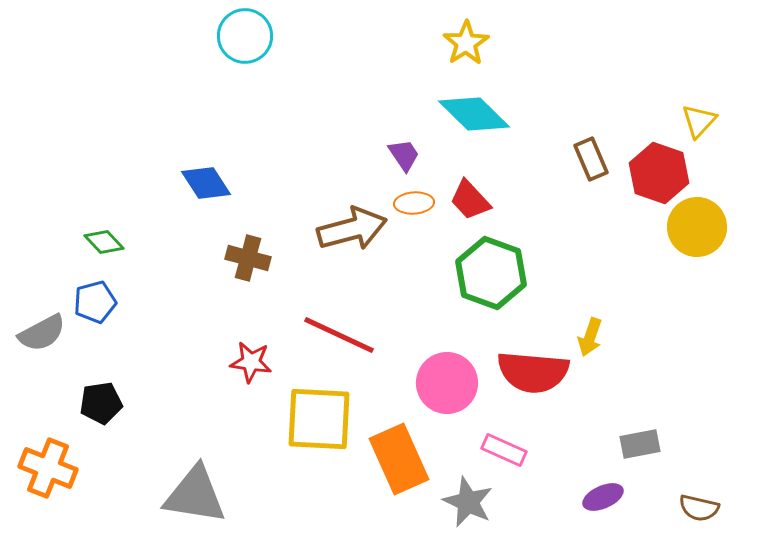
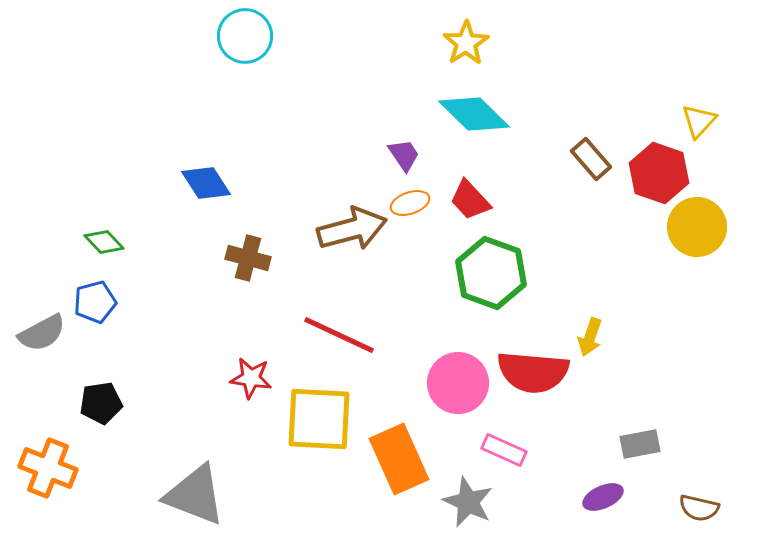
brown rectangle: rotated 18 degrees counterclockwise
orange ellipse: moved 4 px left; rotated 15 degrees counterclockwise
red star: moved 16 px down
pink circle: moved 11 px right
gray triangle: rotated 12 degrees clockwise
